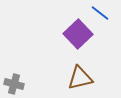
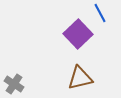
blue line: rotated 24 degrees clockwise
gray cross: rotated 18 degrees clockwise
